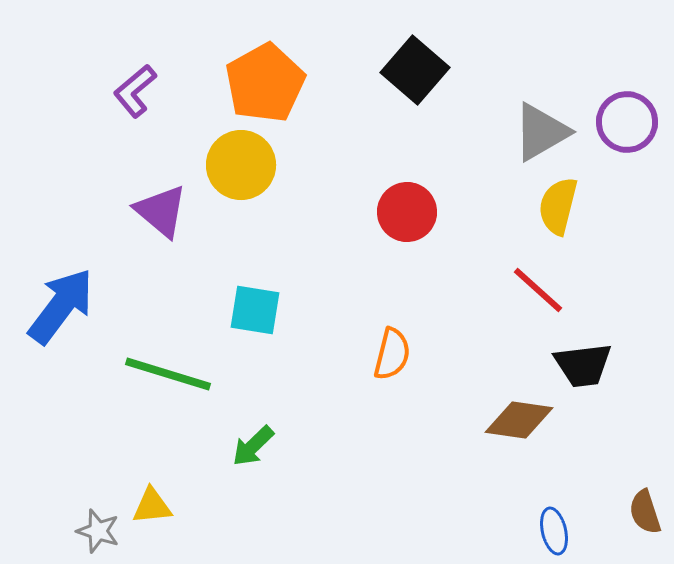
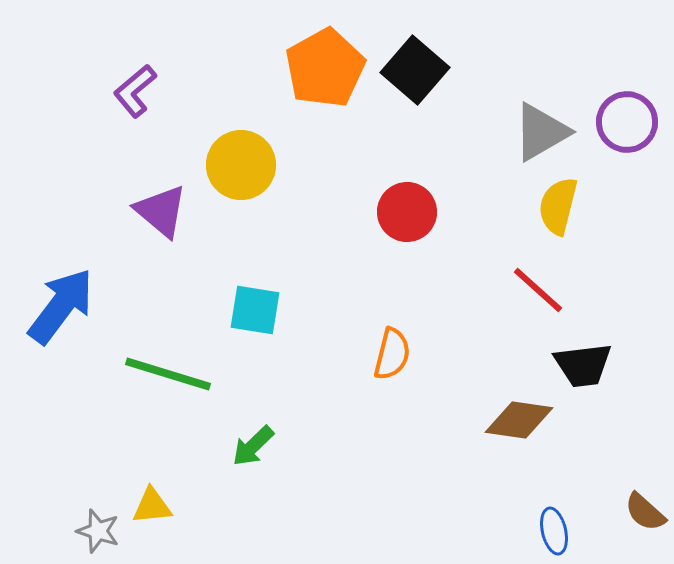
orange pentagon: moved 60 px right, 15 px up
brown semicircle: rotated 30 degrees counterclockwise
